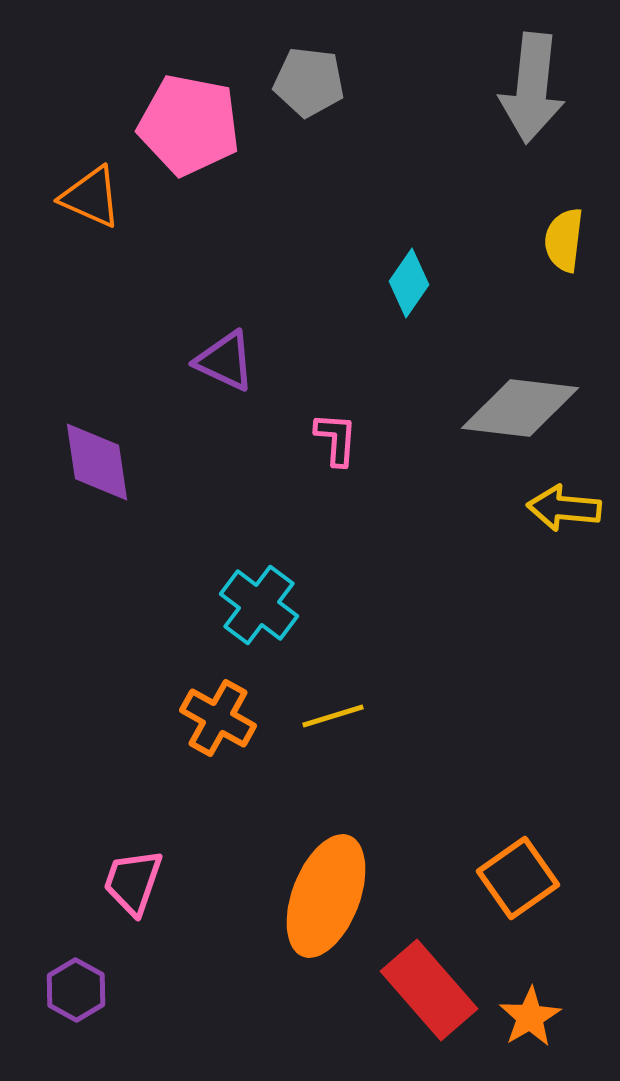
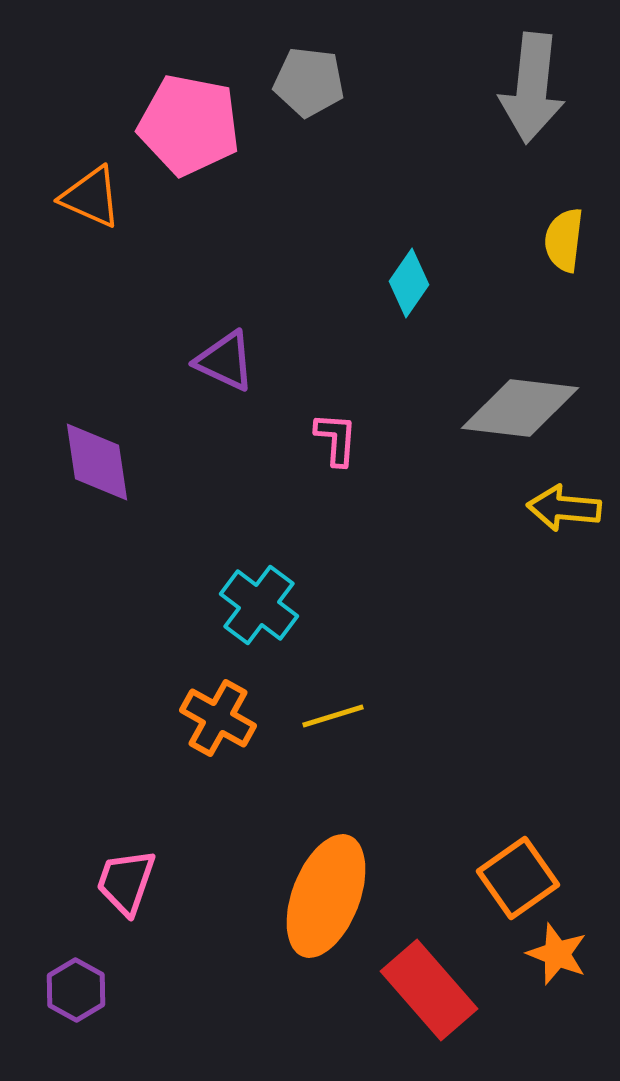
pink trapezoid: moved 7 px left
orange star: moved 27 px right, 63 px up; rotated 20 degrees counterclockwise
